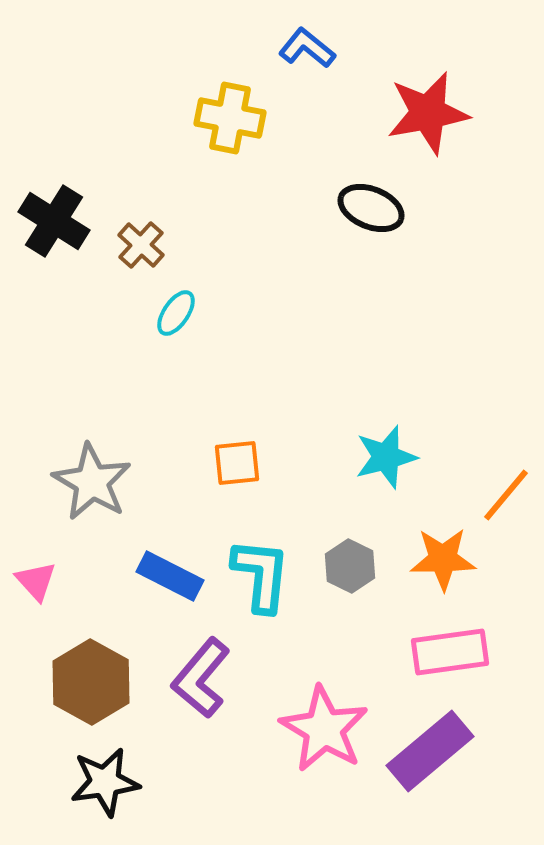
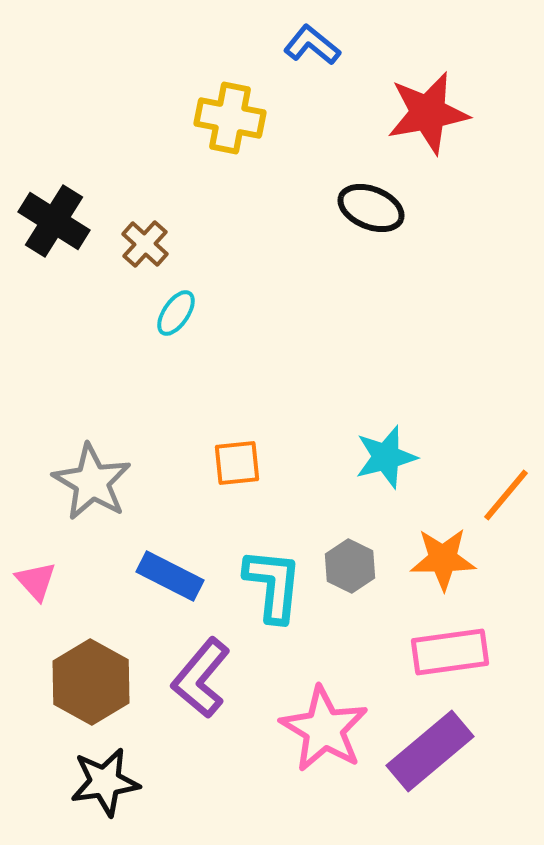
blue L-shape: moved 5 px right, 3 px up
brown cross: moved 4 px right, 1 px up
cyan L-shape: moved 12 px right, 10 px down
